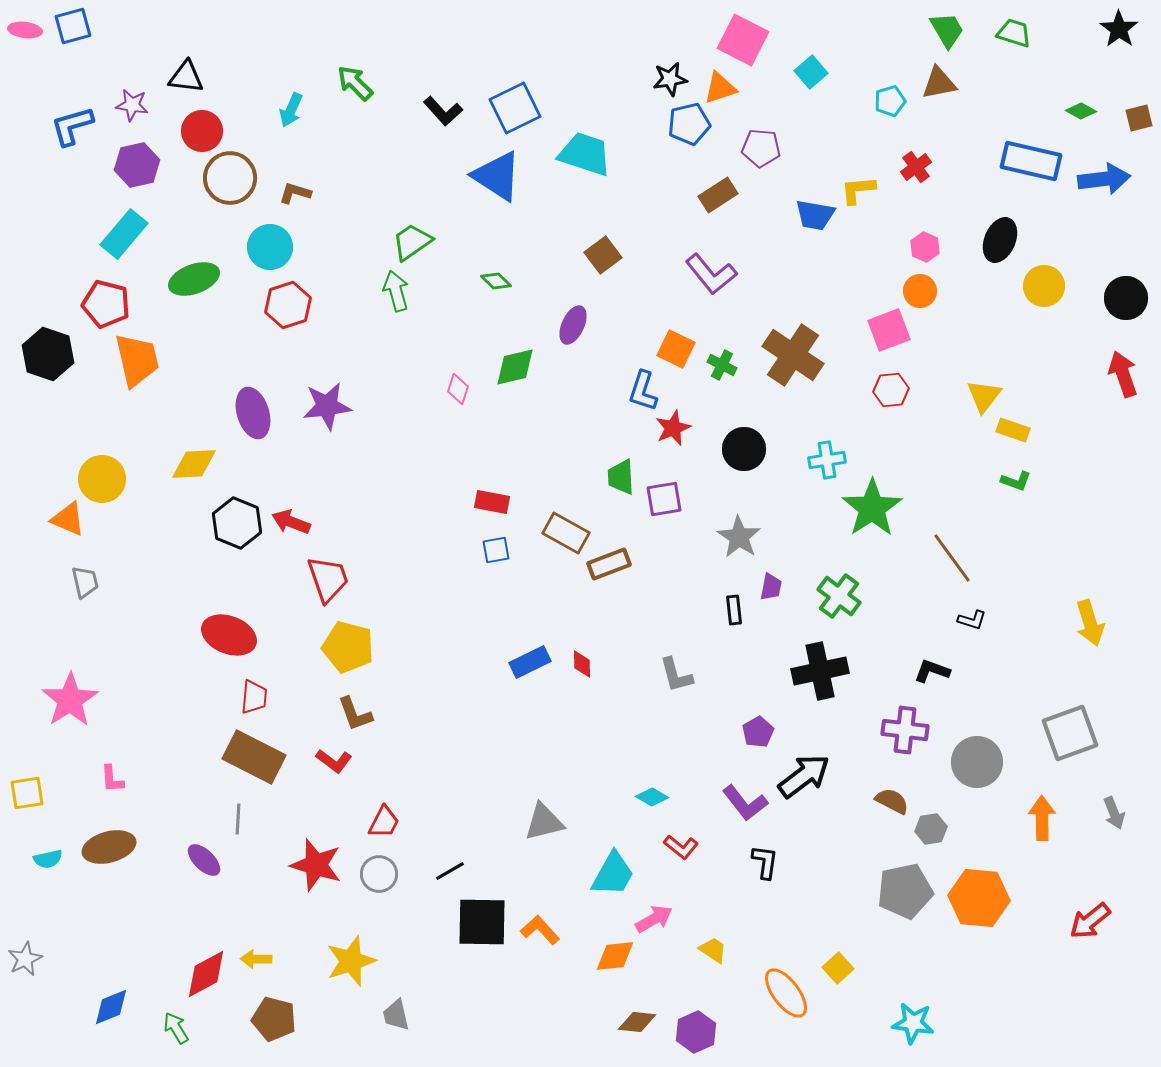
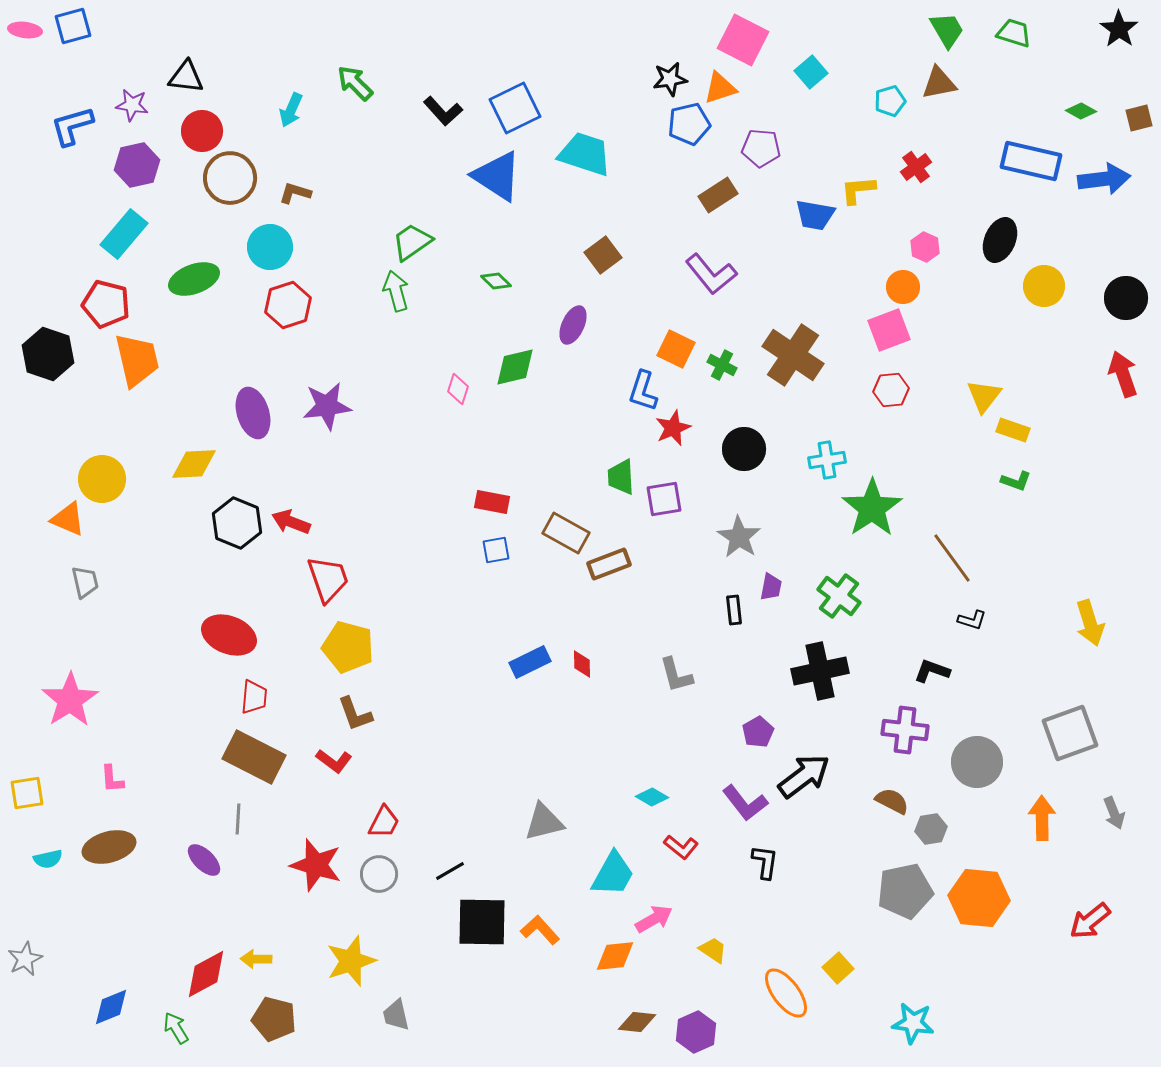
orange circle at (920, 291): moved 17 px left, 4 px up
